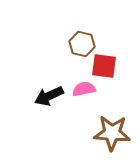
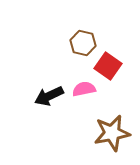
brown hexagon: moved 1 px right, 1 px up
red square: moved 4 px right; rotated 28 degrees clockwise
brown star: rotated 15 degrees counterclockwise
